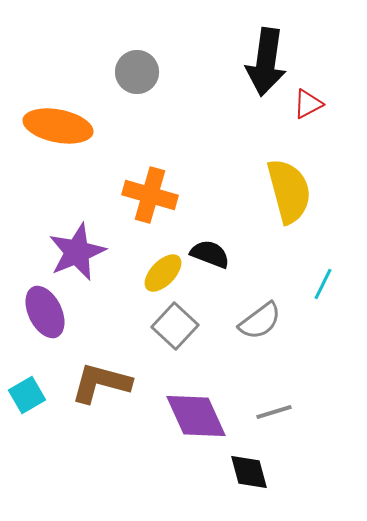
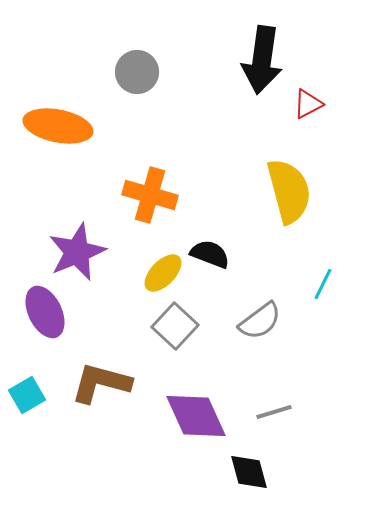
black arrow: moved 4 px left, 2 px up
